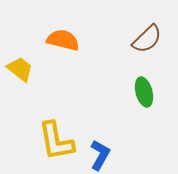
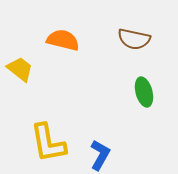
brown semicircle: moved 13 px left; rotated 56 degrees clockwise
yellow L-shape: moved 8 px left, 2 px down
